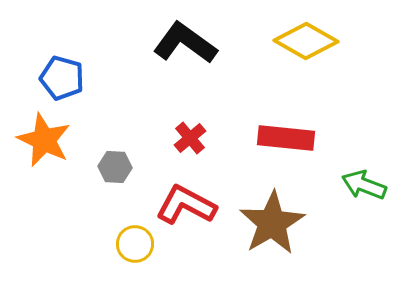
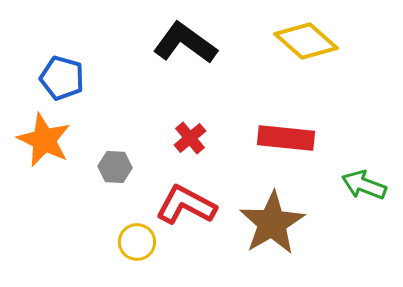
yellow diamond: rotated 12 degrees clockwise
yellow circle: moved 2 px right, 2 px up
